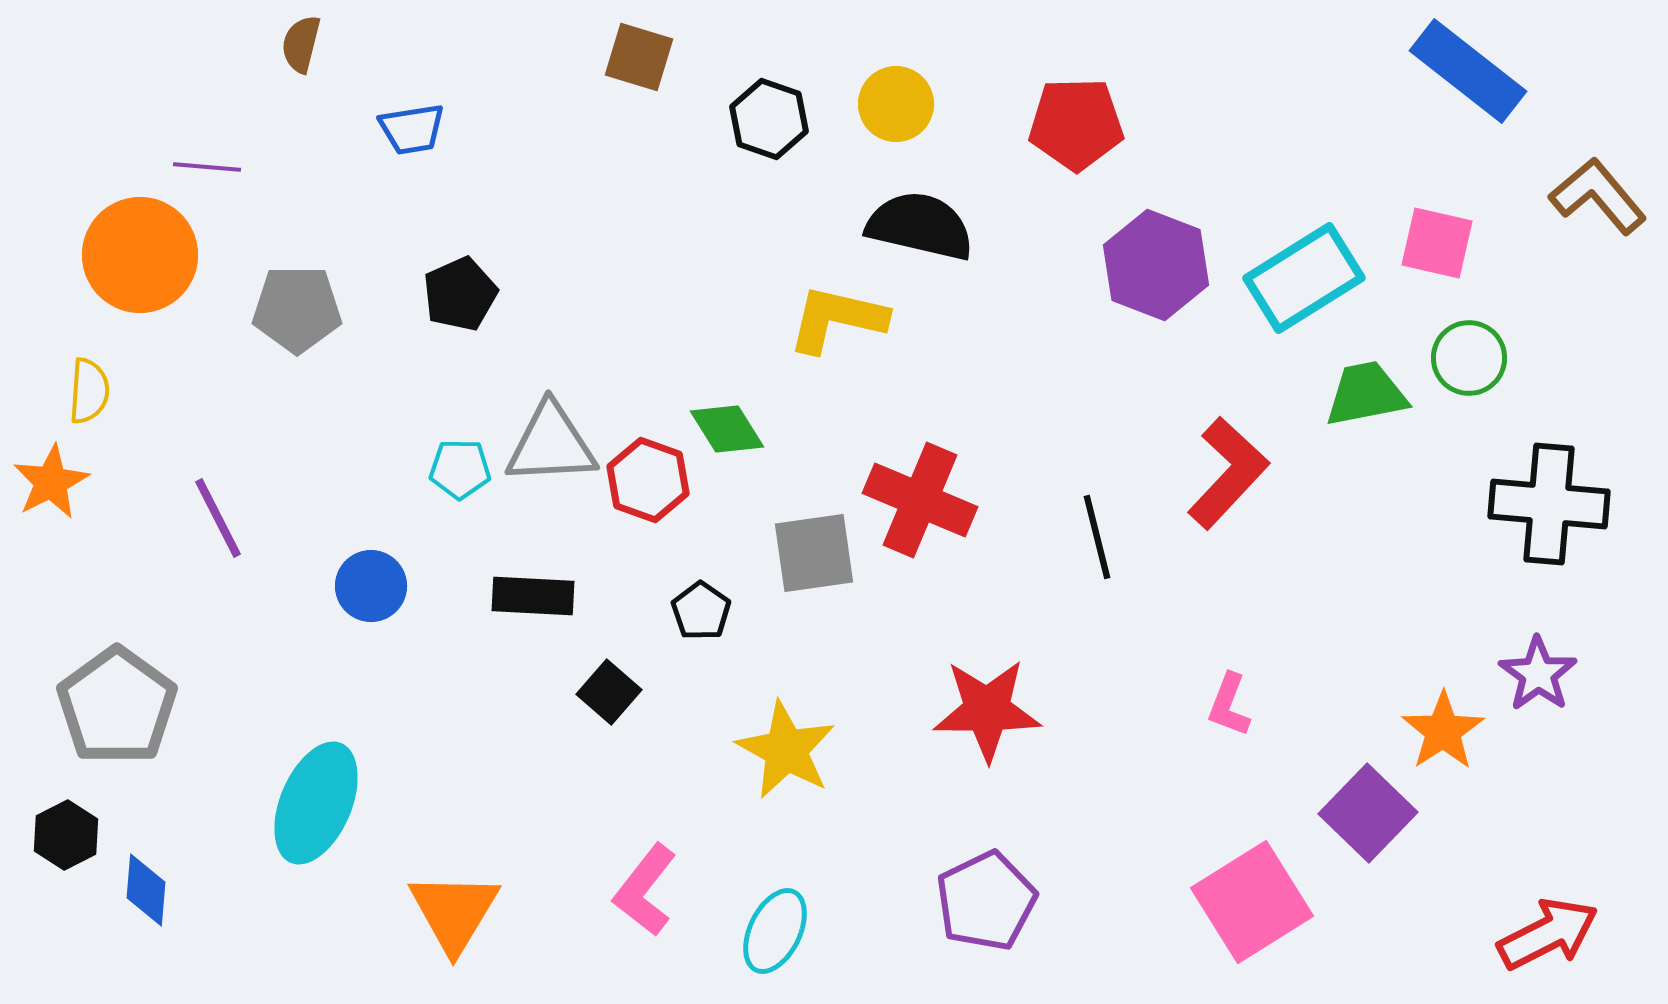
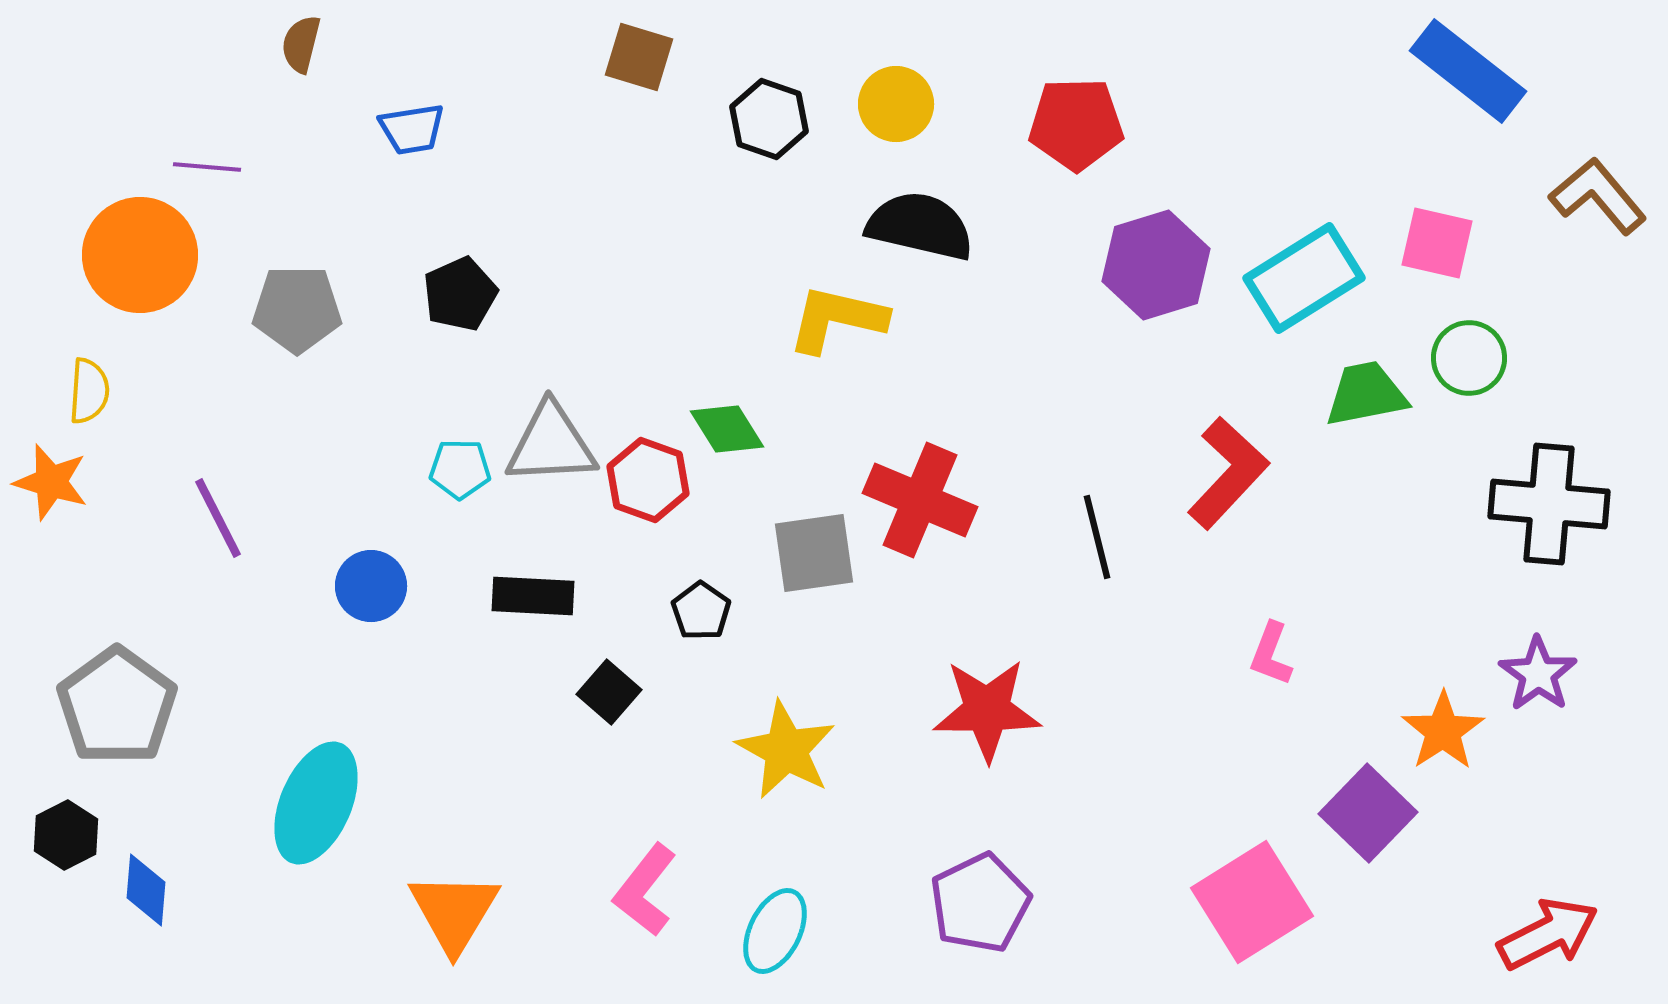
purple hexagon at (1156, 265): rotated 22 degrees clockwise
orange star at (51, 482): rotated 28 degrees counterclockwise
pink L-shape at (1229, 705): moved 42 px right, 51 px up
purple pentagon at (986, 901): moved 6 px left, 2 px down
